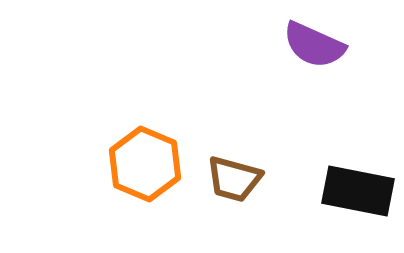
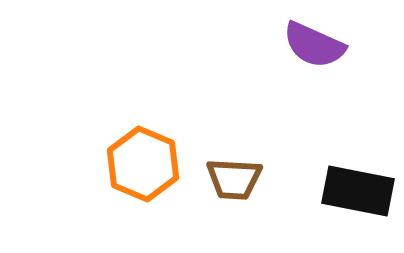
orange hexagon: moved 2 px left
brown trapezoid: rotated 12 degrees counterclockwise
